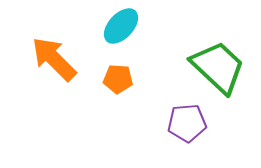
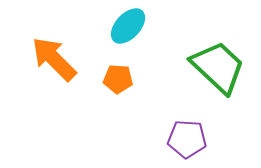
cyan ellipse: moved 7 px right
purple pentagon: moved 16 px down; rotated 9 degrees clockwise
